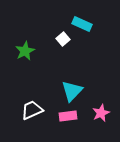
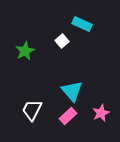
white square: moved 1 px left, 2 px down
cyan triangle: rotated 25 degrees counterclockwise
white trapezoid: rotated 40 degrees counterclockwise
pink rectangle: rotated 36 degrees counterclockwise
